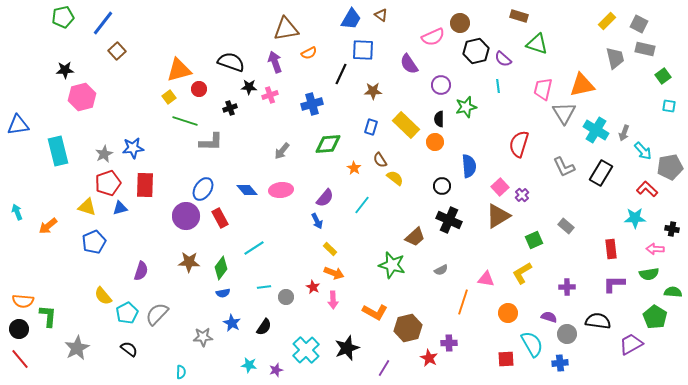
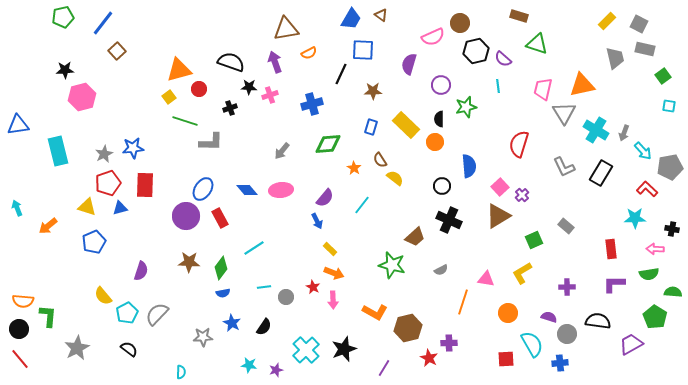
purple semicircle at (409, 64): rotated 50 degrees clockwise
cyan arrow at (17, 212): moved 4 px up
black star at (347, 348): moved 3 px left, 1 px down
